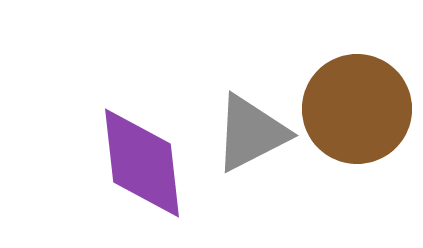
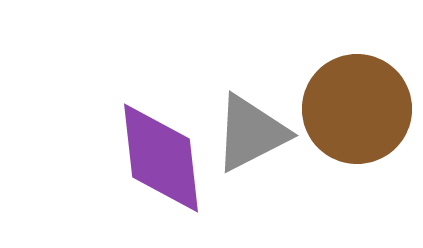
purple diamond: moved 19 px right, 5 px up
